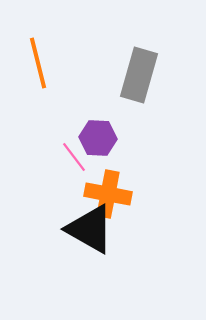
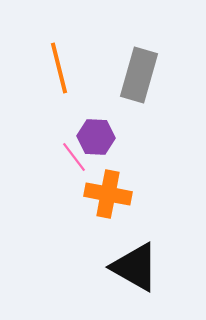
orange line: moved 21 px right, 5 px down
purple hexagon: moved 2 px left, 1 px up
black triangle: moved 45 px right, 38 px down
